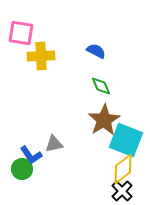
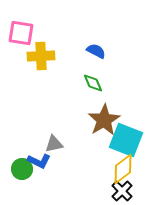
green diamond: moved 8 px left, 3 px up
blue L-shape: moved 8 px right, 6 px down; rotated 30 degrees counterclockwise
